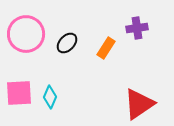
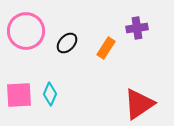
pink circle: moved 3 px up
pink square: moved 2 px down
cyan diamond: moved 3 px up
